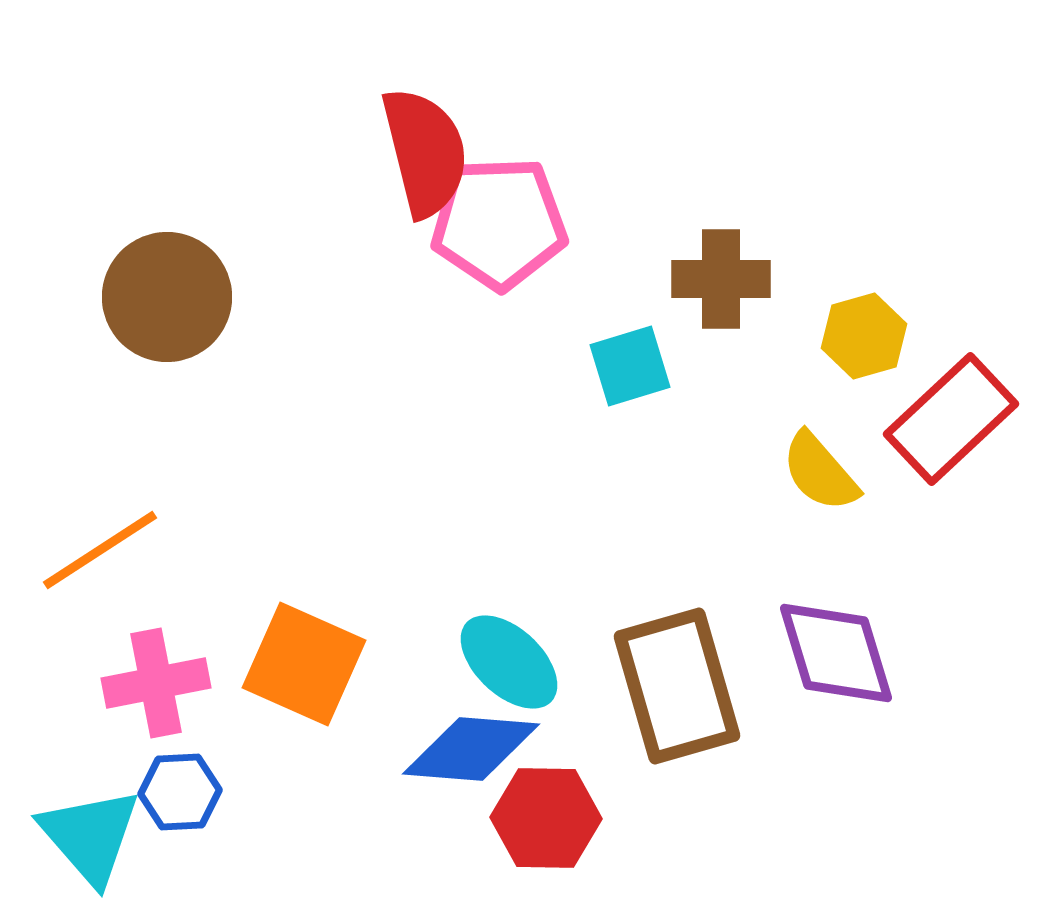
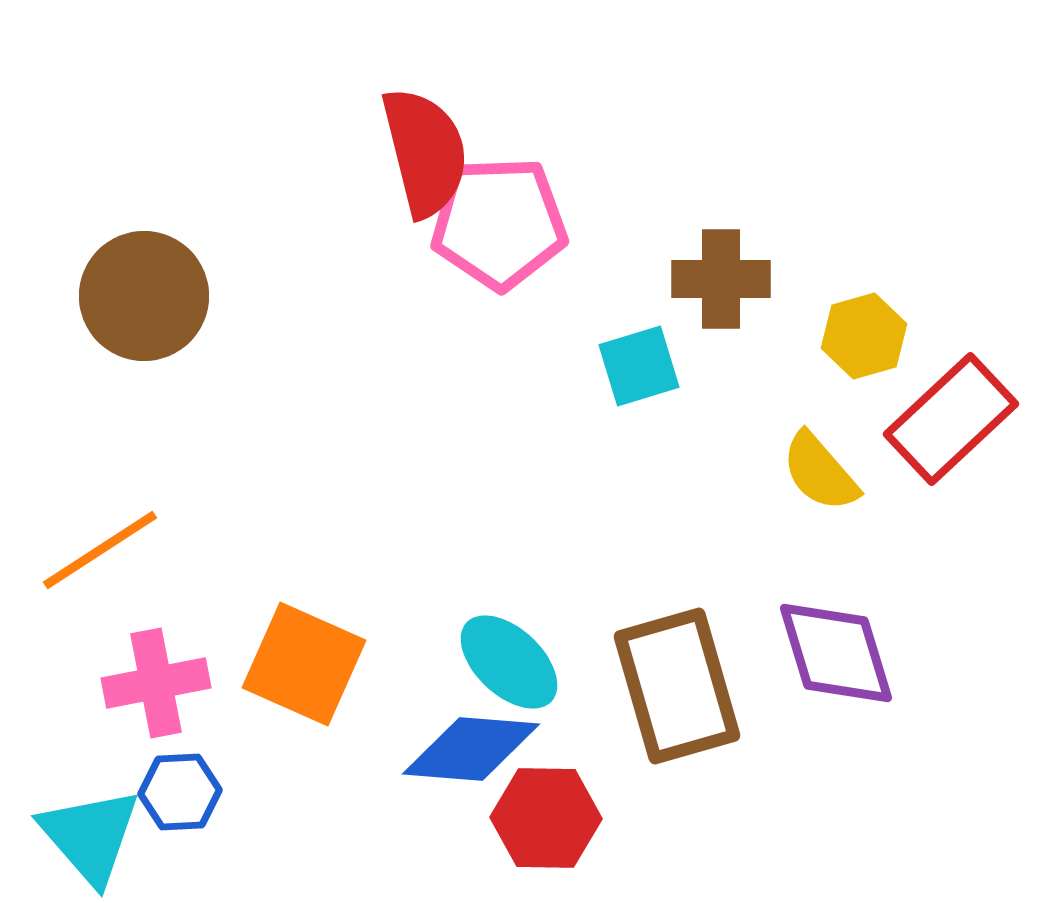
brown circle: moved 23 px left, 1 px up
cyan square: moved 9 px right
